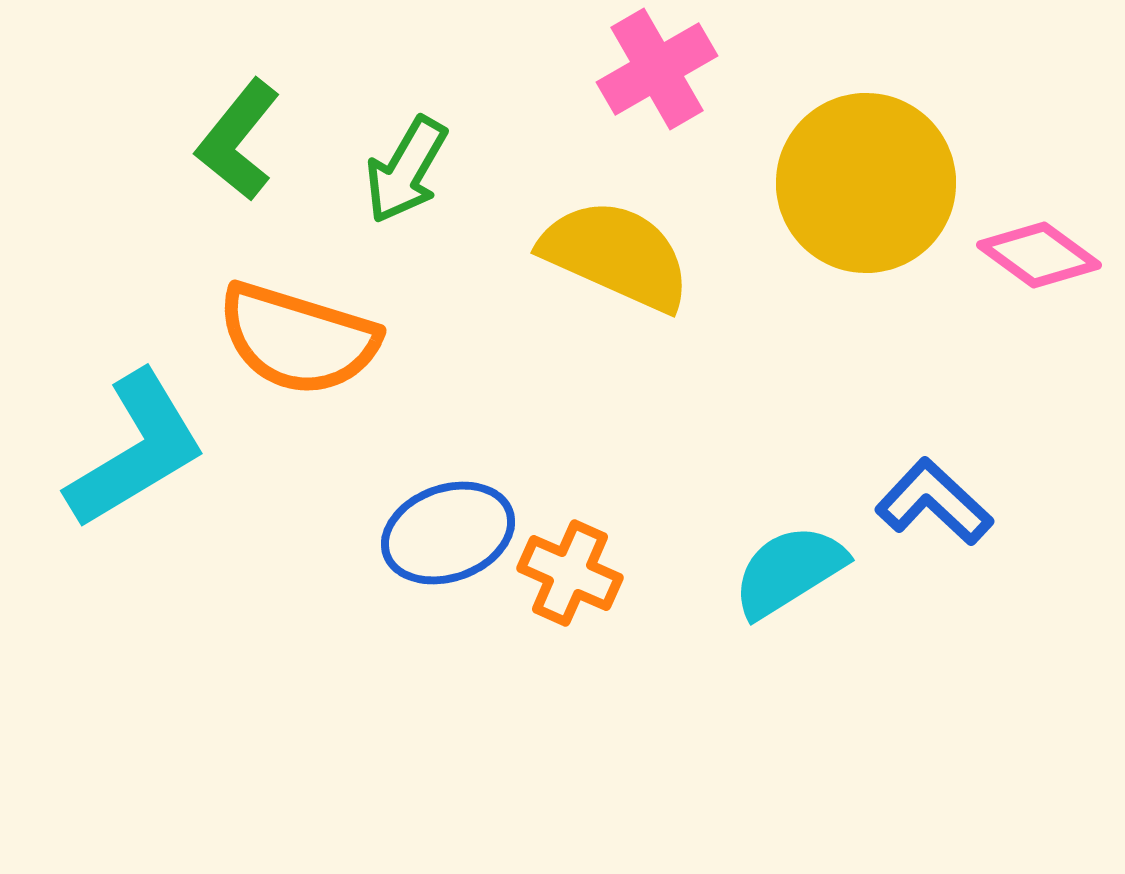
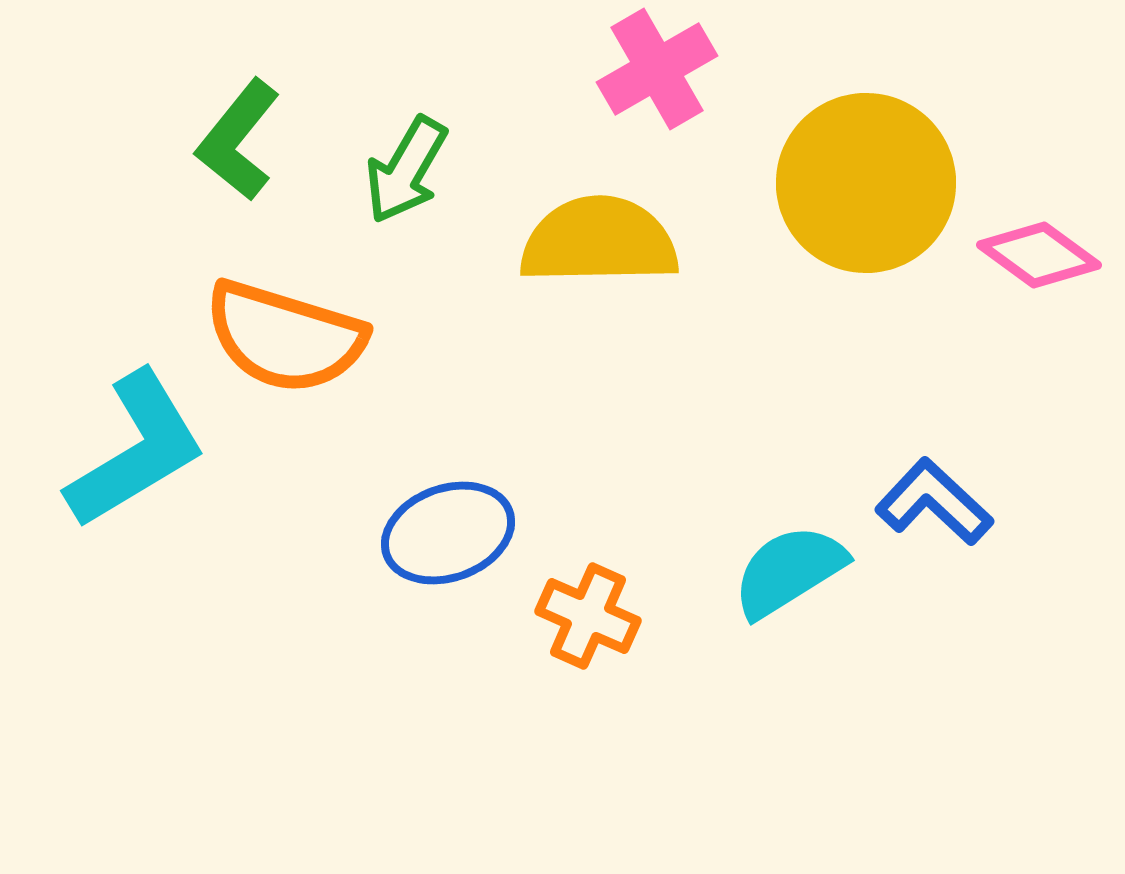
yellow semicircle: moved 17 px left, 14 px up; rotated 25 degrees counterclockwise
orange semicircle: moved 13 px left, 2 px up
orange cross: moved 18 px right, 43 px down
